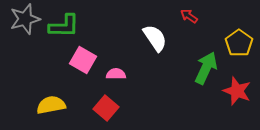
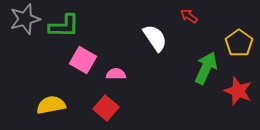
red star: moved 1 px right
